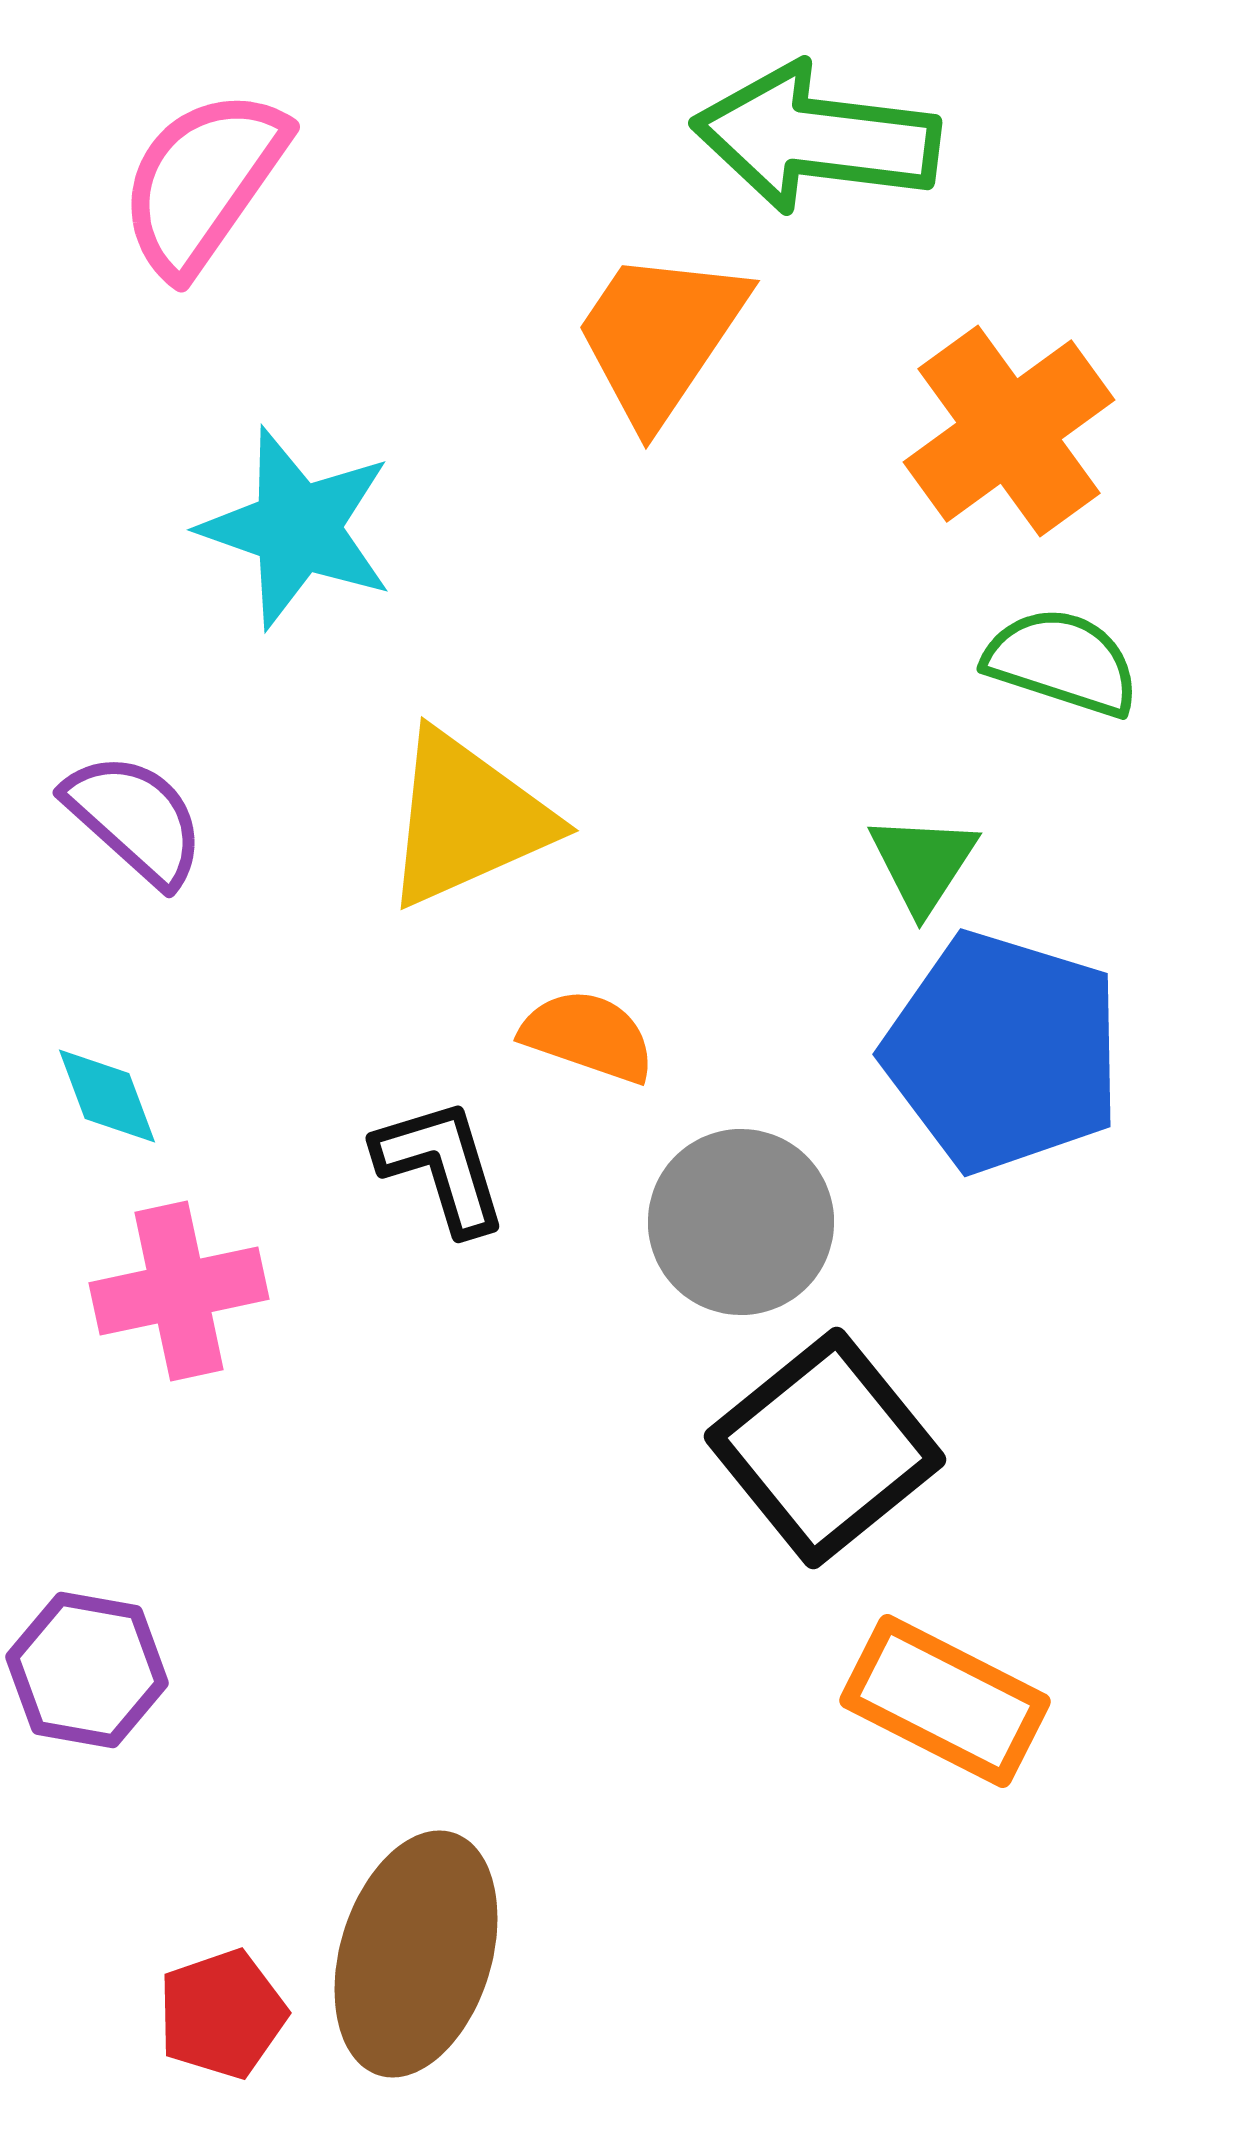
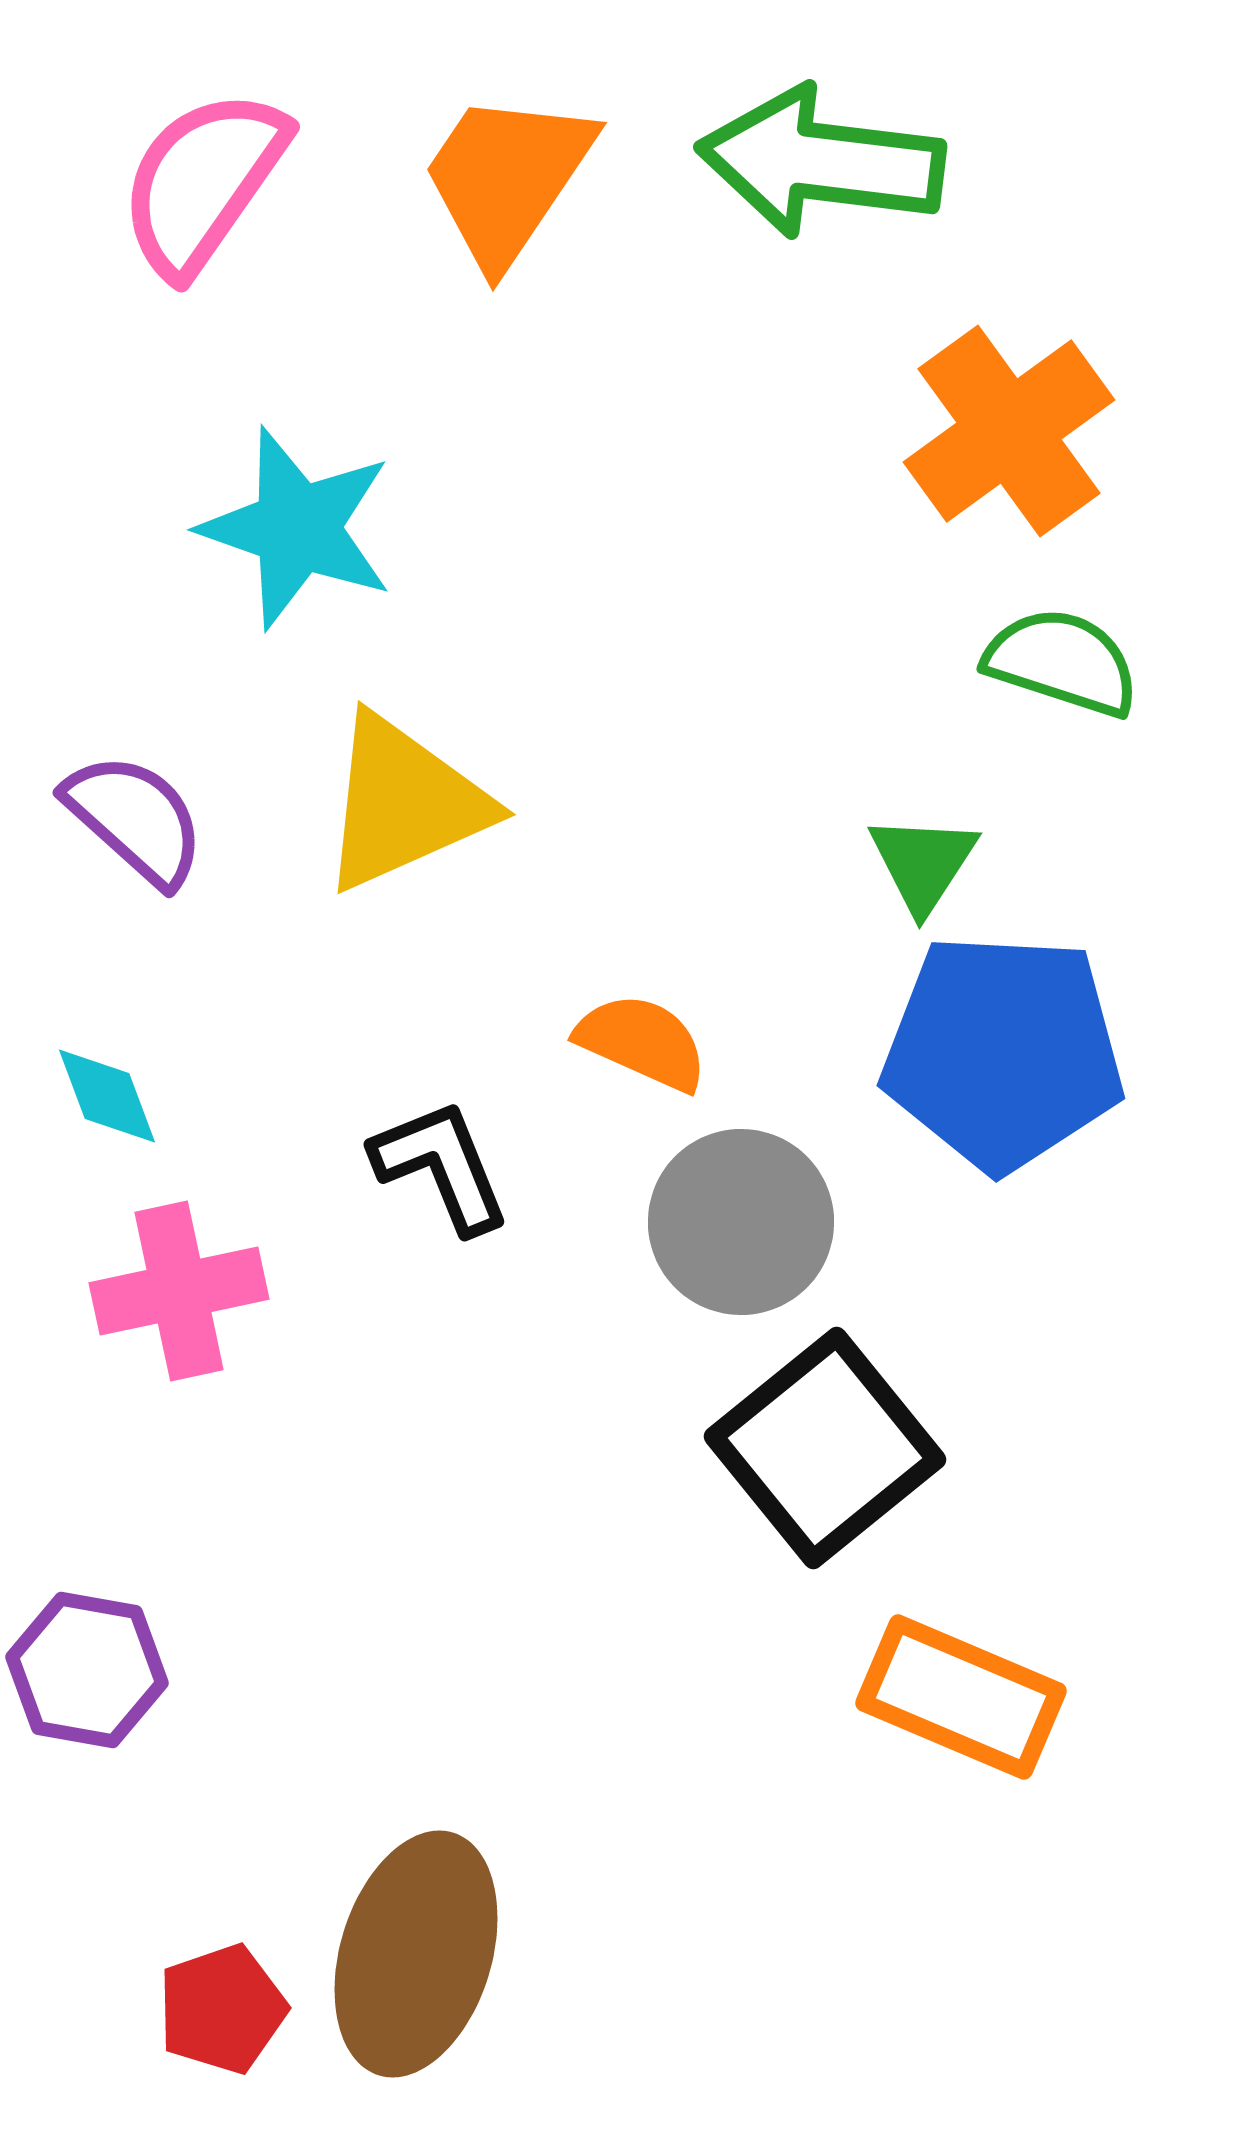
green arrow: moved 5 px right, 24 px down
orange trapezoid: moved 153 px left, 158 px up
yellow triangle: moved 63 px left, 16 px up
orange semicircle: moved 54 px right, 6 px down; rotated 5 degrees clockwise
blue pentagon: rotated 14 degrees counterclockwise
black L-shape: rotated 5 degrees counterclockwise
orange rectangle: moved 16 px right, 4 px up; rotated 4 degrees counterclockwise
red pentagon: moved 5 px up
